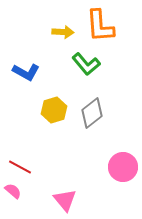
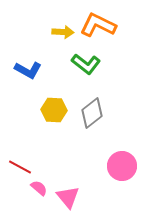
orange L-shape: moved 2 px left, 1 px up; rotated 120 degrees clockwise
green L-shape: rotated 12 degrees counterclockwise
blue L-shape: moved 2 px right, 2 px up
yellow hexagon: rotated 20 degrees clockwise
pink circle: moved 1 px left, 1 px up
pink semicircle: moved 26 px right, 3 px up
pink triangle: moved 3 px right, 3 px up
